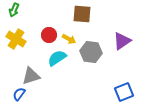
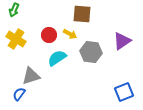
yellow arrow: moved 1 px right, 5 px up
